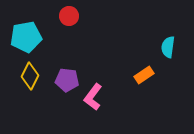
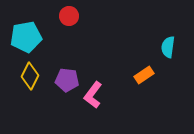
pink L-shape: moved 2 px up
